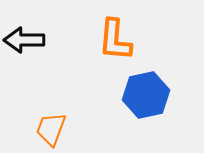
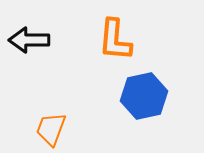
black arrow: moved 5 px right
blue hexagon: moved 2 px left, 1 px down
